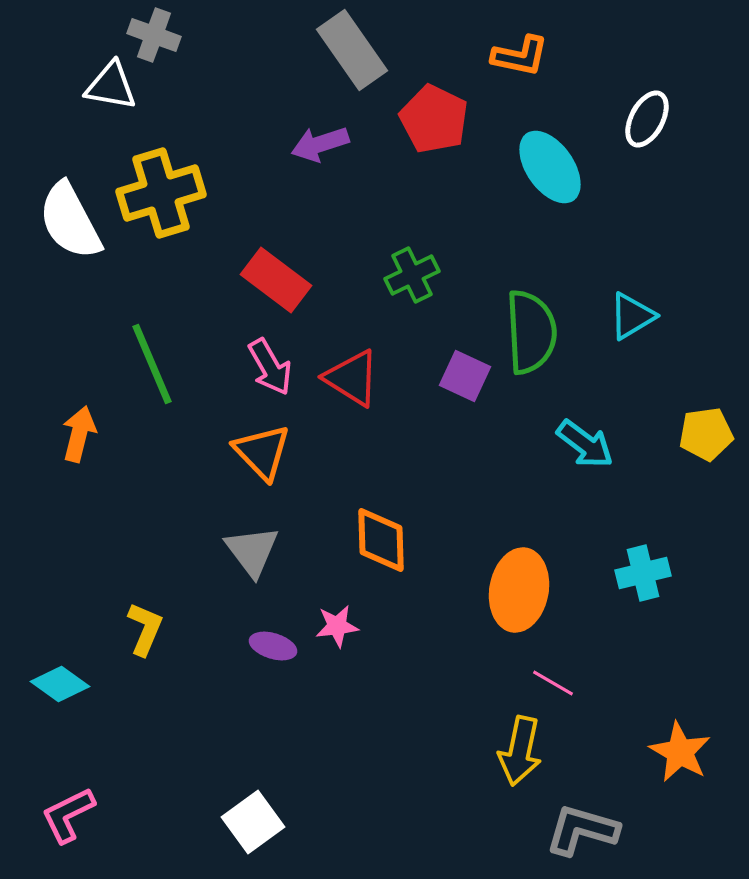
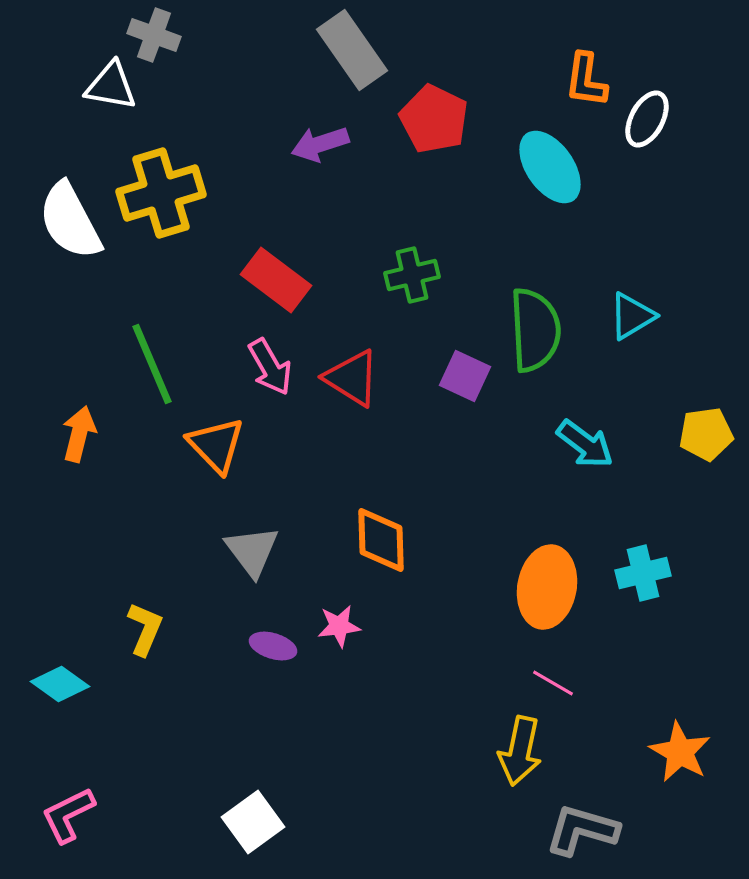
orange L-shape: moved 66 px right, 24 px down; rotated 86 degrees clockwise
green cross: rotated 12 degrees clockwise
green semicircle: moved 4 px right, 2 px up
orange triangle: moved 46 px left, 7 px up
orange ellipse: moved 28 px right, 3 px up
pink star: moved 2 px right
